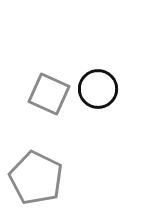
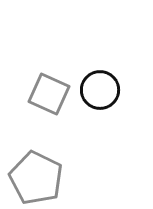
black circle: moved 2 px right, 1 px down
